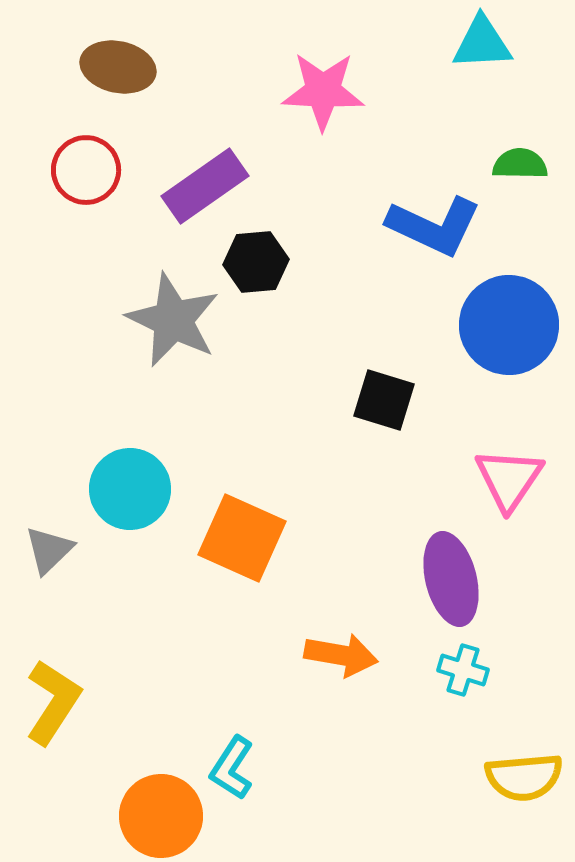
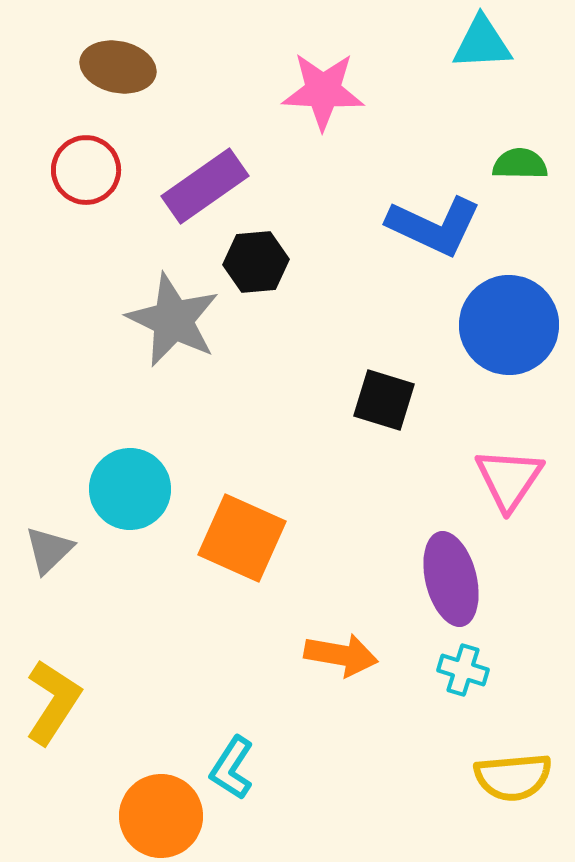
yellow semicircle: moved 11 px left
